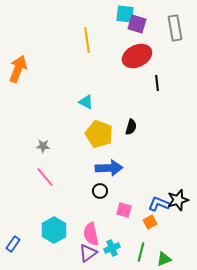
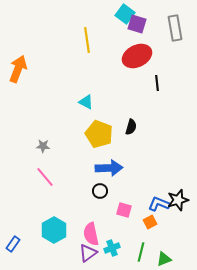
cyan square: rotated 30 degrees clockwise
